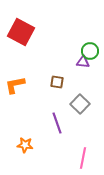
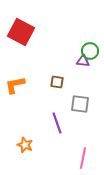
purple triangle: moved 1 px up
gray square: rotated 36 degrees counterclockwise
orange star: rotated 14 degrees clockwise
